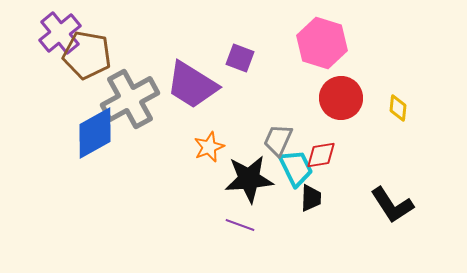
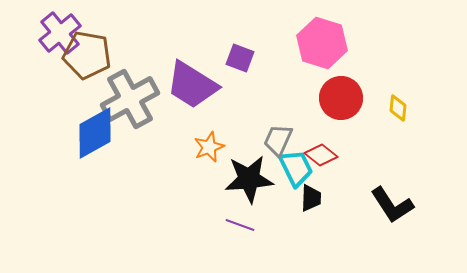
red diamond: rotated 48 degrees clockwise
